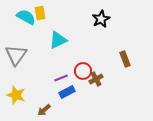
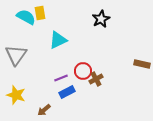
brown rectangle: moved 17 px right, 5 px down; rotated 56 degrees counterclockwise
